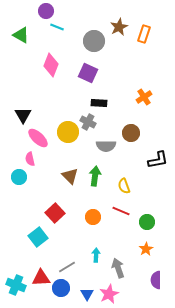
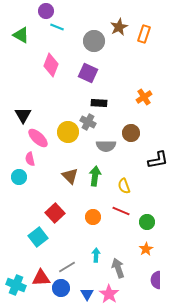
pink star: rotated 12 degrees counterclockwise
